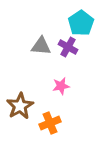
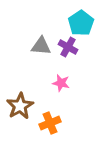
pink star: moved 3 px up; rotated 24 degrees clockwise
